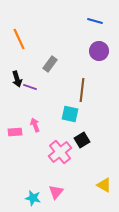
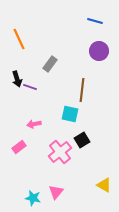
pink arrow: moved 1 px left, 1 px up; rotated 80 degrees counterclockwise
pink rectangle: moved 4 px right, 15 px down; rotated 32 degrees counterclockwise
